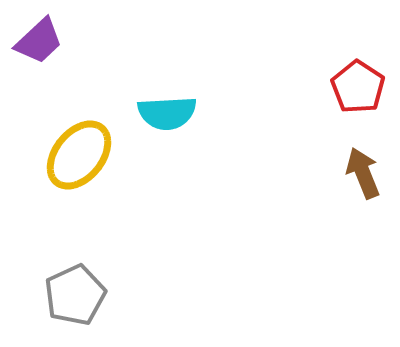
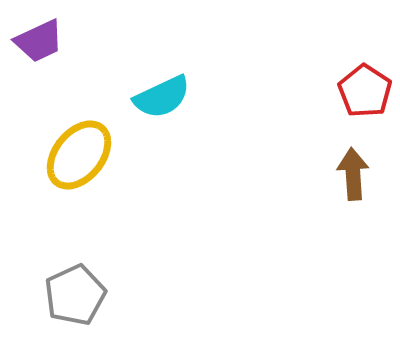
purple trapezoid: rotated 18 degrees clockwise
red pentagon: moved 7 px right, 4 px down
cyan semicircle: moved 5 px left, 16 px up; rotated 22 degrees counterclockwise
brown arrow: moved 10 px left, 1 px down; rotated 18 degrees clockwise
